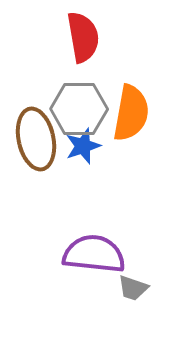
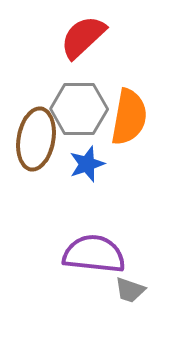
red semicircle: rotated 123 degrees counterclockwise
orange semicircle: moved 2 px left, 4 px down
brown ellipse: rotated 22 degrees clockwise
blue star: moved 4 px right, 18 px down
gray trapezoid: moved 3 px left, 2 px down
